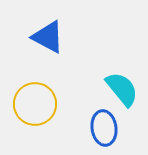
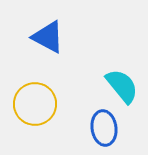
cyan semicircle: moved 3 px up
